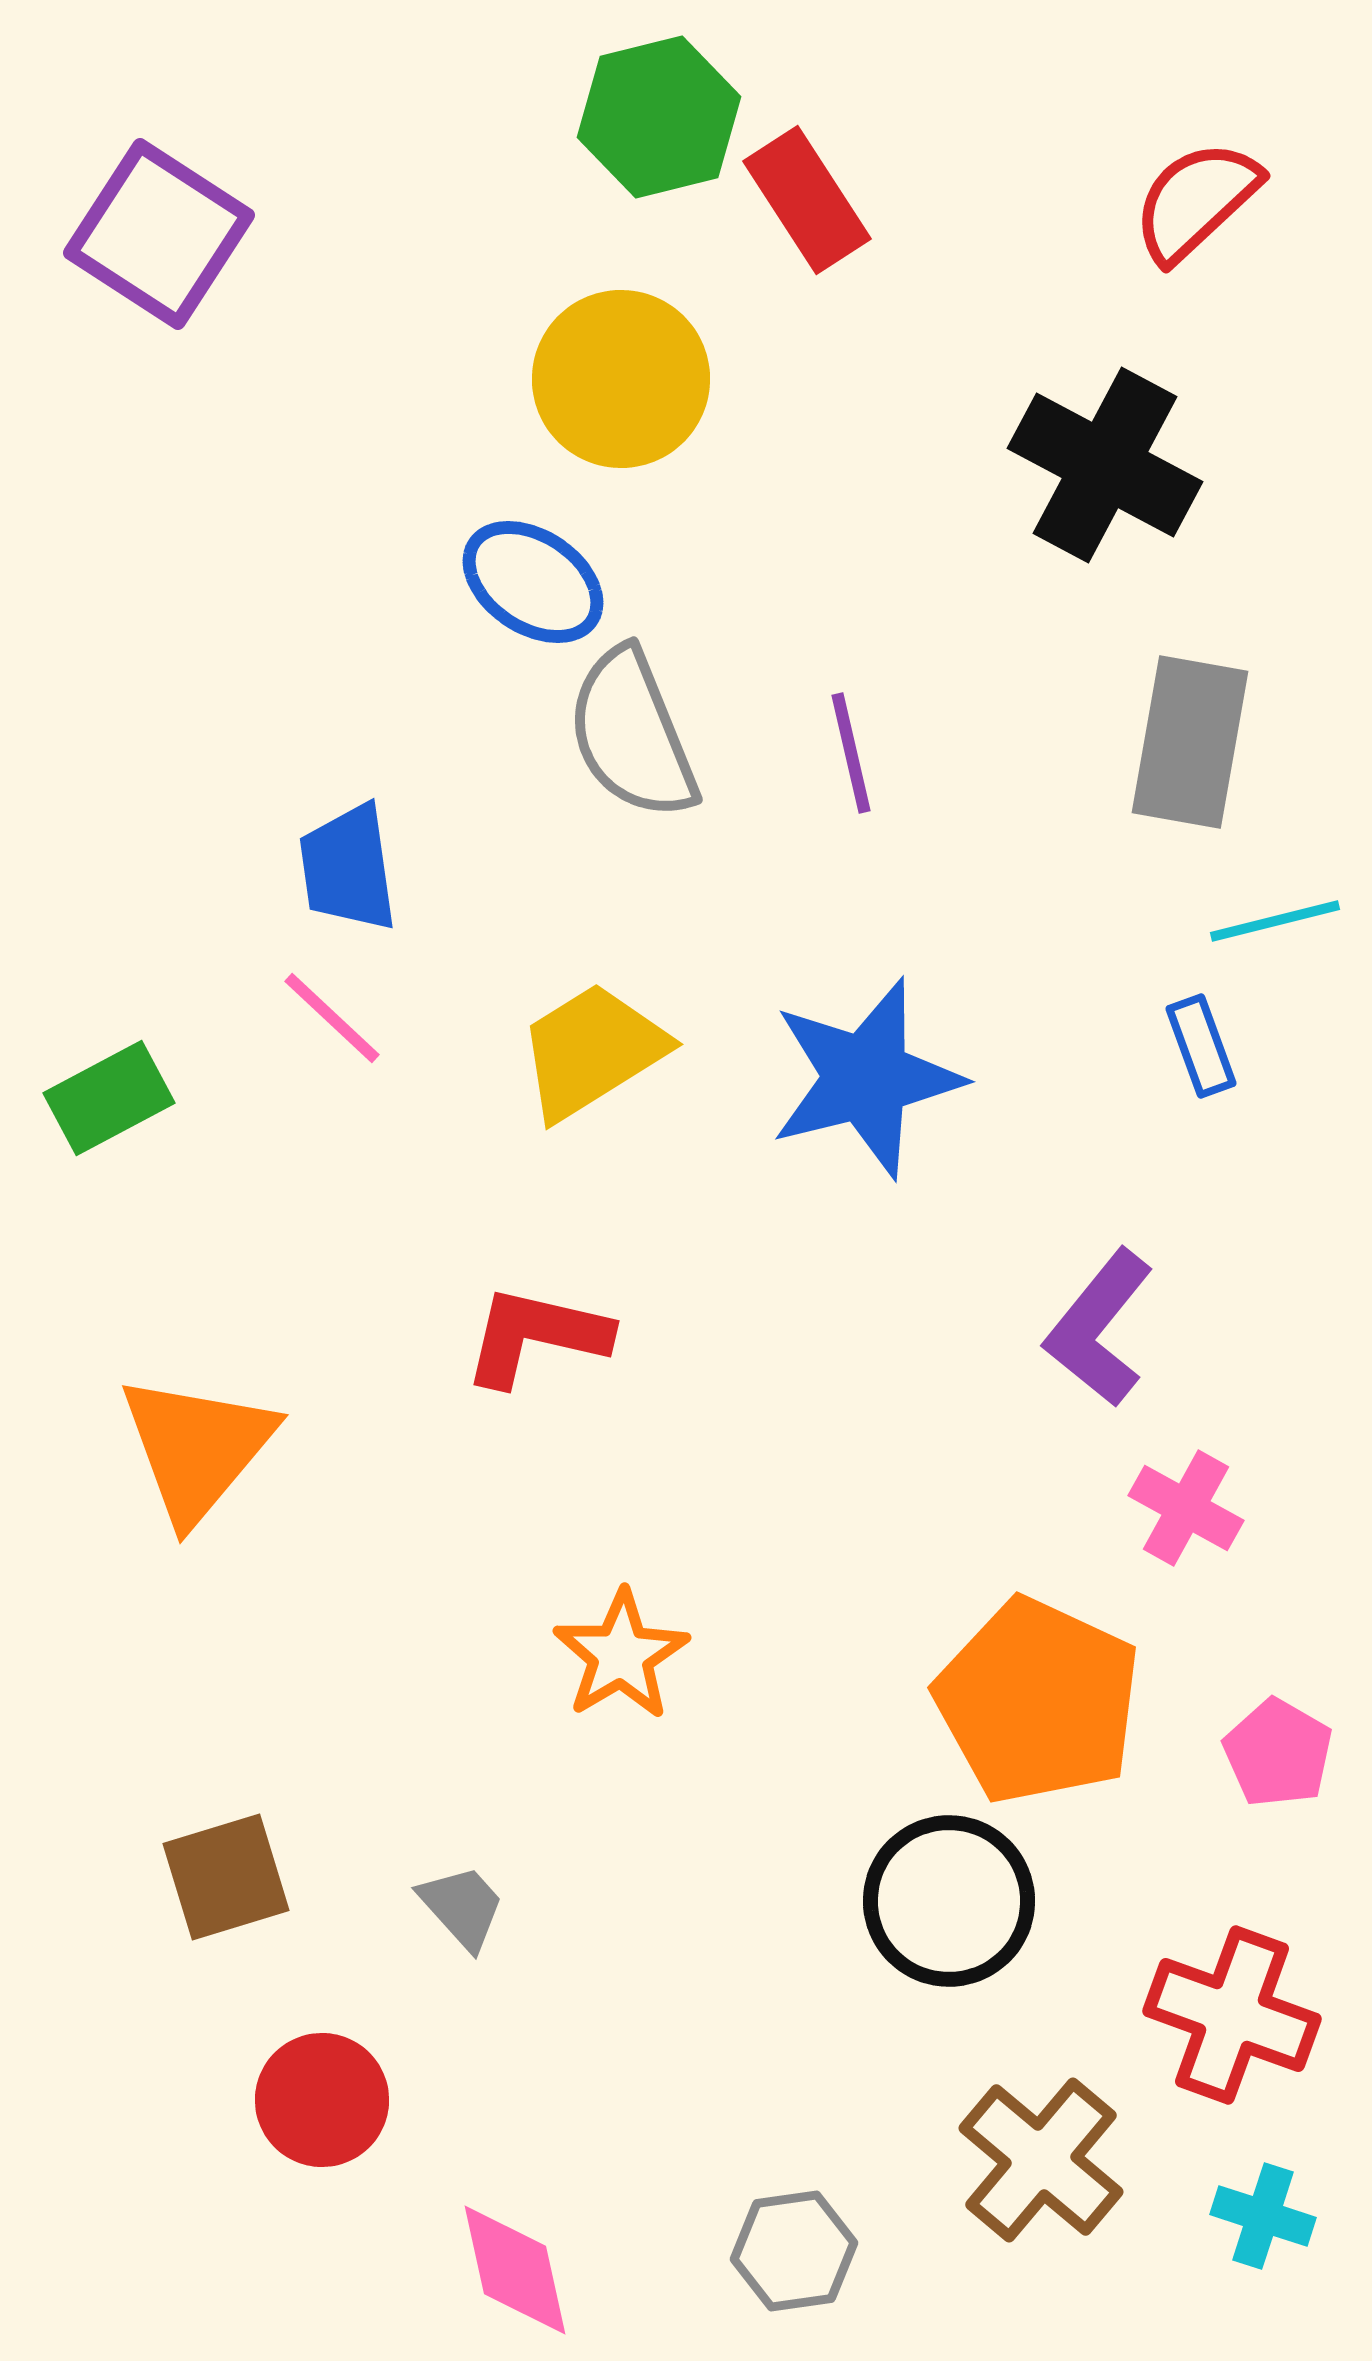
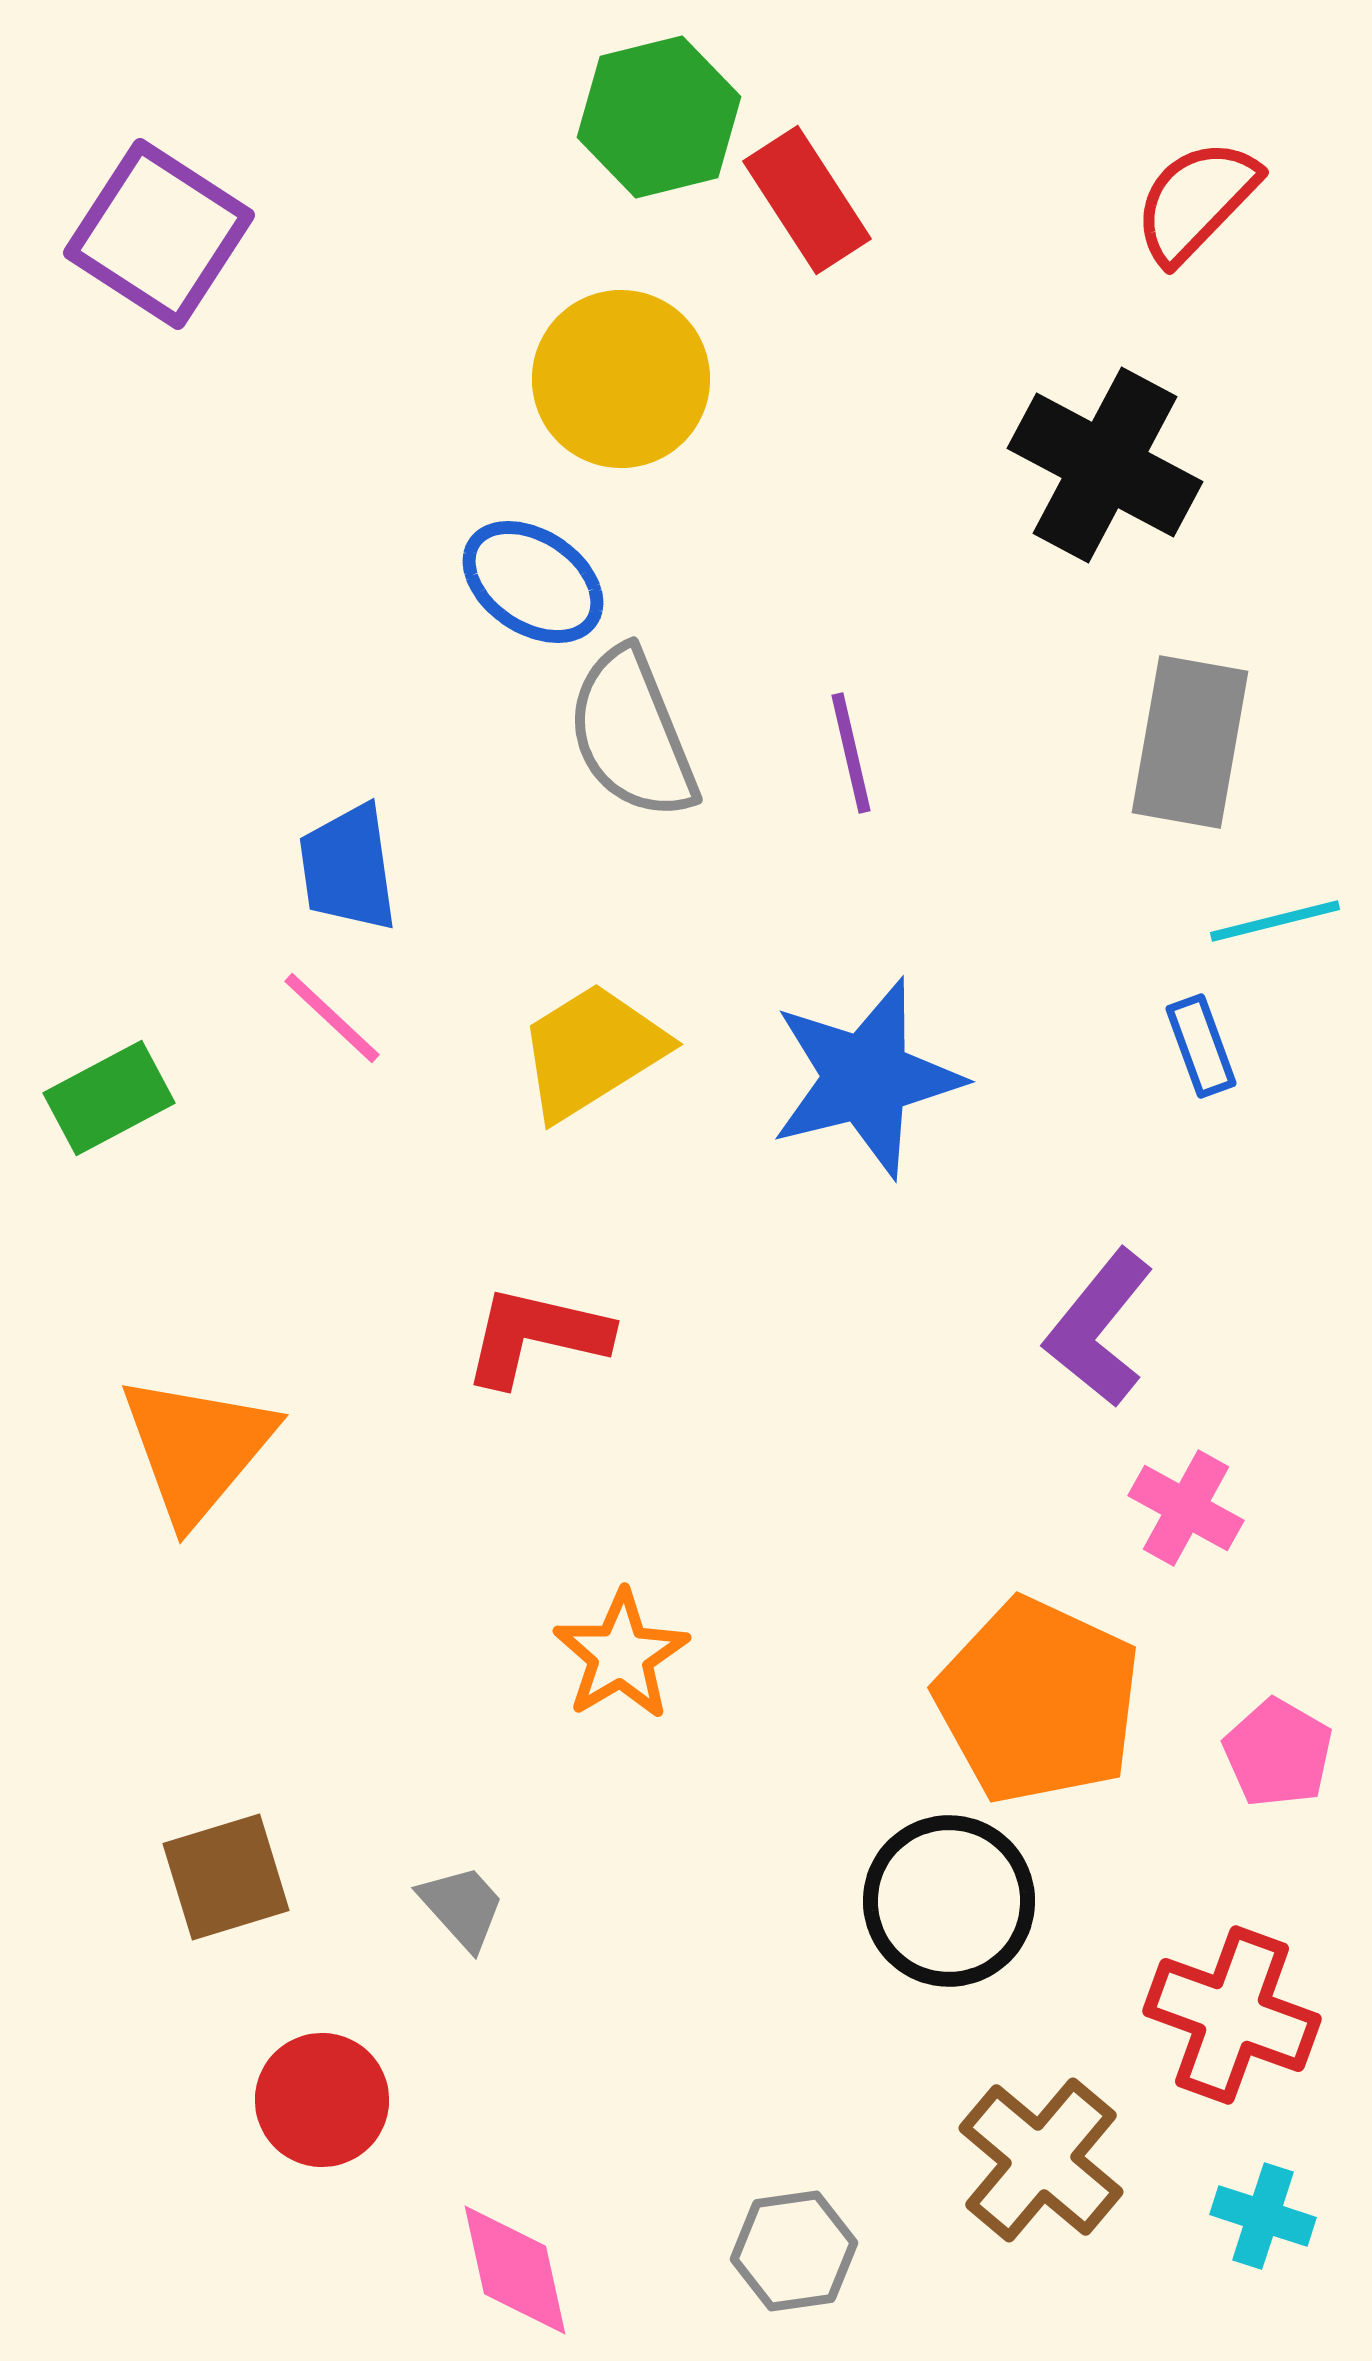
red semicircle: rotated 3 degrees counterclockwise
